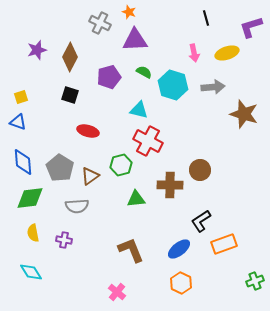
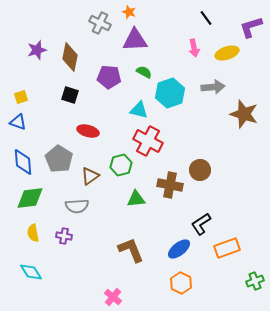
black line: rotated 21 degrees counterclockwise
pink arrow: moved 5 px up
brown diamond: rotated 16 degrees counterclockwise
purple pentagon: rotated 20 degrees clockwise
cyan hexagon: moved 3 px left, 8 px down; rotated 24 degrees clockwise
gray pentagon: moved 1 px left, 9 px up
brown cross: rotated 10 degrees clockwise
black L-shape: moved 3 px down
purple cross: moved 4 px up
orange rectangle: moved 3 px right, 4 px down
pink cross: moved 4 px left, 5 px down
